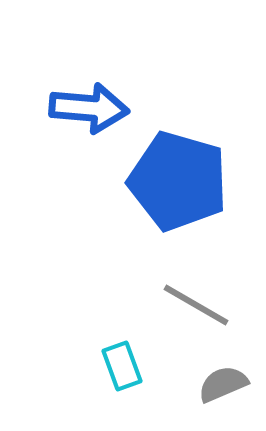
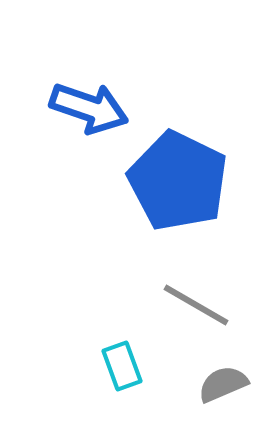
blue arrow: rotated 14 degrees clockwise
blue pentagon: rotated 10 degrees clockwise
